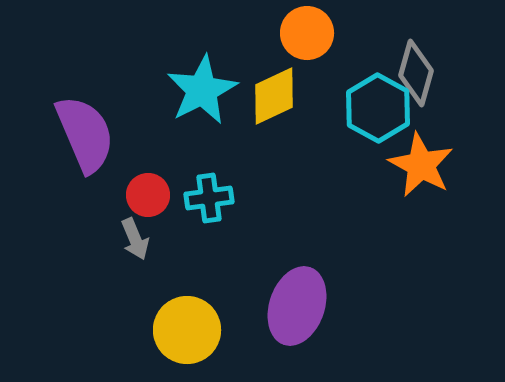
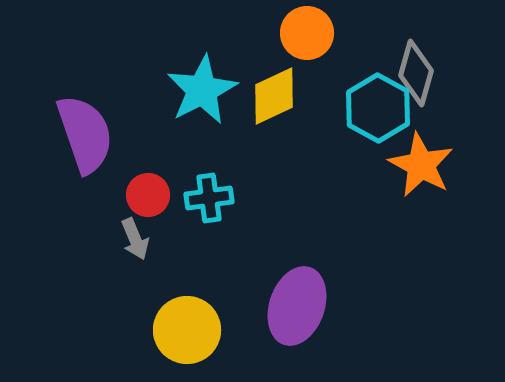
purple semicircle: rotated 4 degrees clockwise
